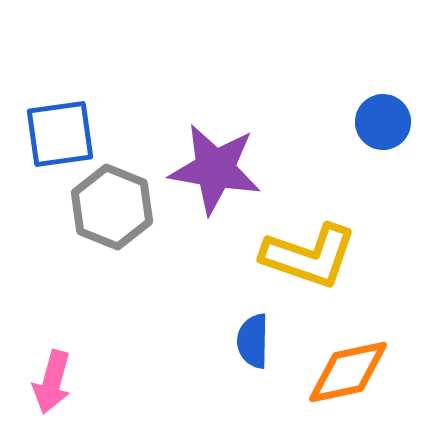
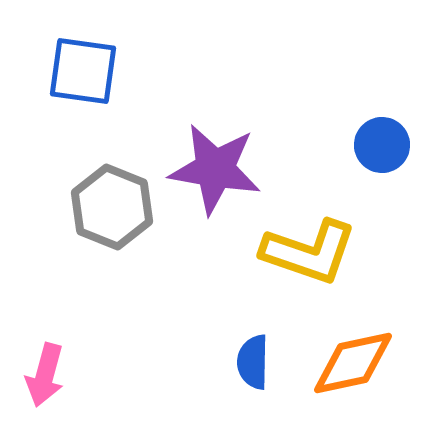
blue circle: moved 1 px left, 23 px down
blue square: moved 23 px right, 63 px up; rotated 16 degrees clockwise
yellow L-shape: moved 4 px up
blue semicircle: moved 21 px down
orange diamond: moved 5 px right, 9 px up
pink arrow: moved 7 px left, 7 px up
